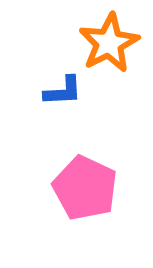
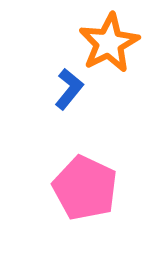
blue L-shape: moved 6 px right, 2 px up; rotated 48 degrees counterclockwise
